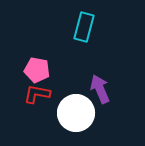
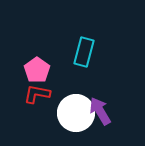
cyan rectangle: moved 25 px down
pink pentagon: rotated 25 degrees clockwise
purple arrow: moved 22 px down; rotated 8 degrees counterclockwise
